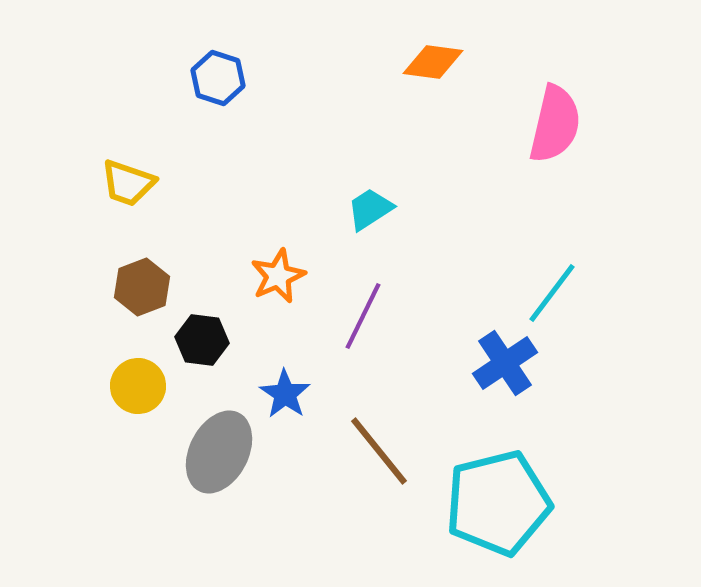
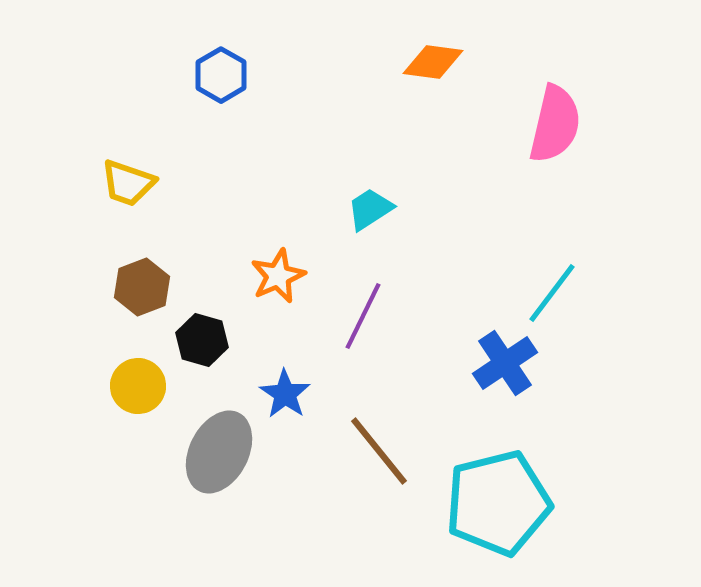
blue hexagon: moved 3 px right, 3 px up; rotated 12 degrees clockwise
black hexagon: rotated 9 degrees clockwise
